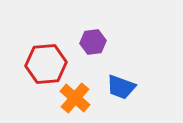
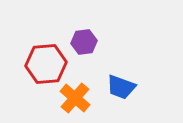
purple hexagon: moved 9 px left
